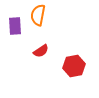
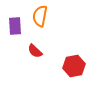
orange semicircle: moved 2 px right, 1 px down
red semicircle: moved 6 px left; rotated 77 degrees clockwise
